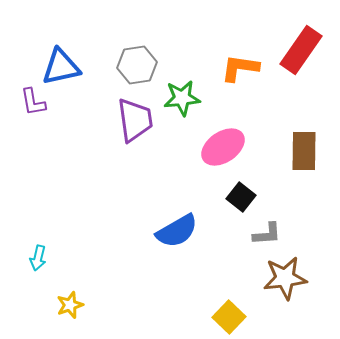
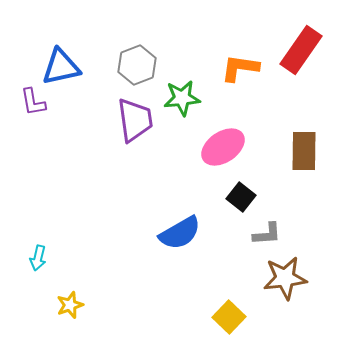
gray hexagon: rotated 12 degrees counterclockwise
blue semicircle: moved 3 px right, 2 px down
